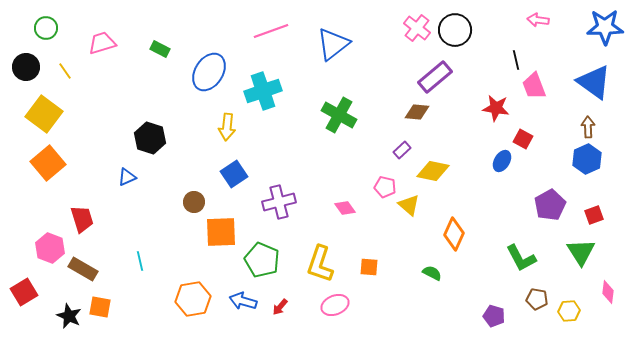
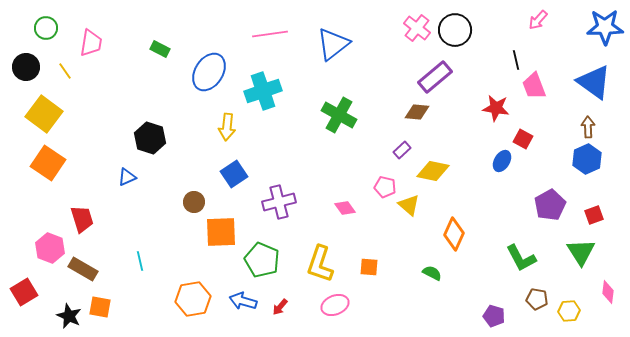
pink arrow at (538, 20): rotated 55 degrees counterclockwise
pink line at (271, 31): moved 1 px left, 3 px down; rotated 12 degrees clockwise
pink trapezoid at (102, 43): moved 11 px left; rotated 116 degrees clockwise
orange square at (48, 163): rotated 16 degrees counterclockwise
